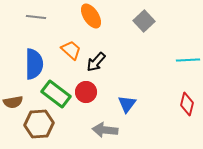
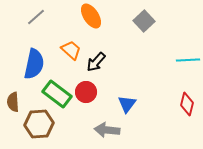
gray line: rotated 48 degrees counterclockwise
blue semicircle: rotated 12 degrees clockwise
green rectangle: moved 1 px right
brown semicircle: rotated 96 degrees clockwise
gray arrow: moved 2 px right
